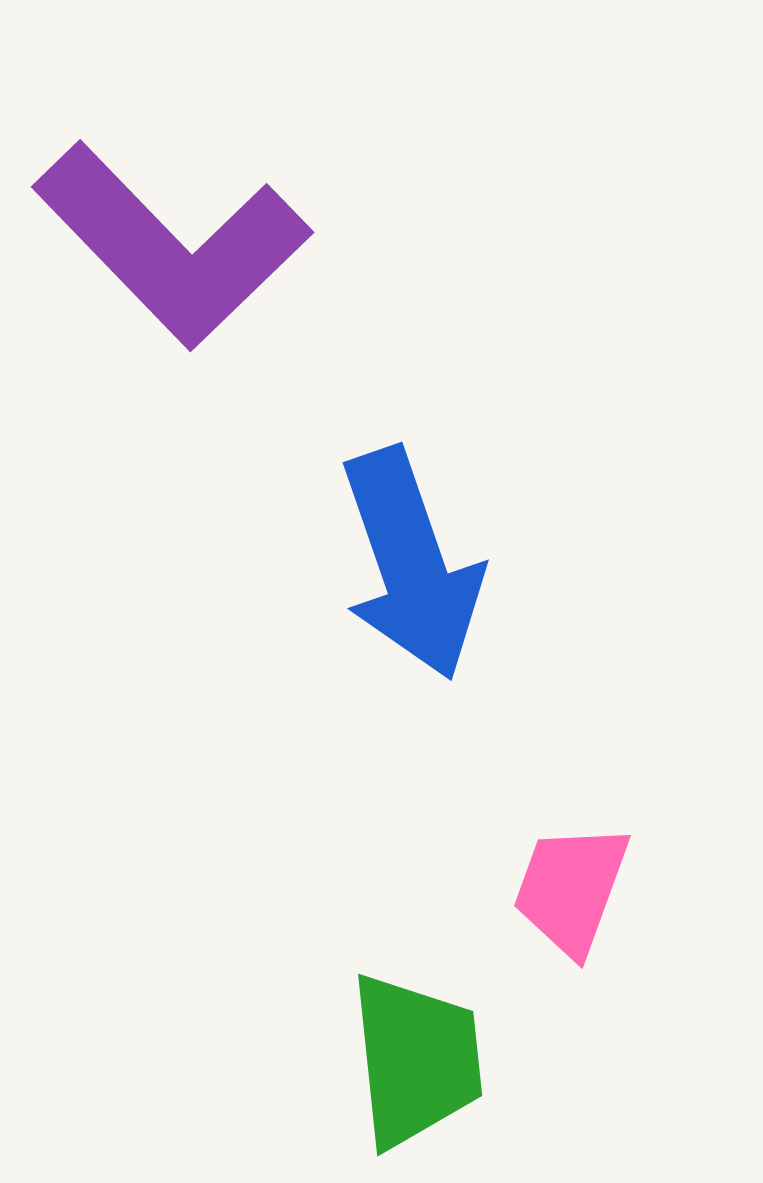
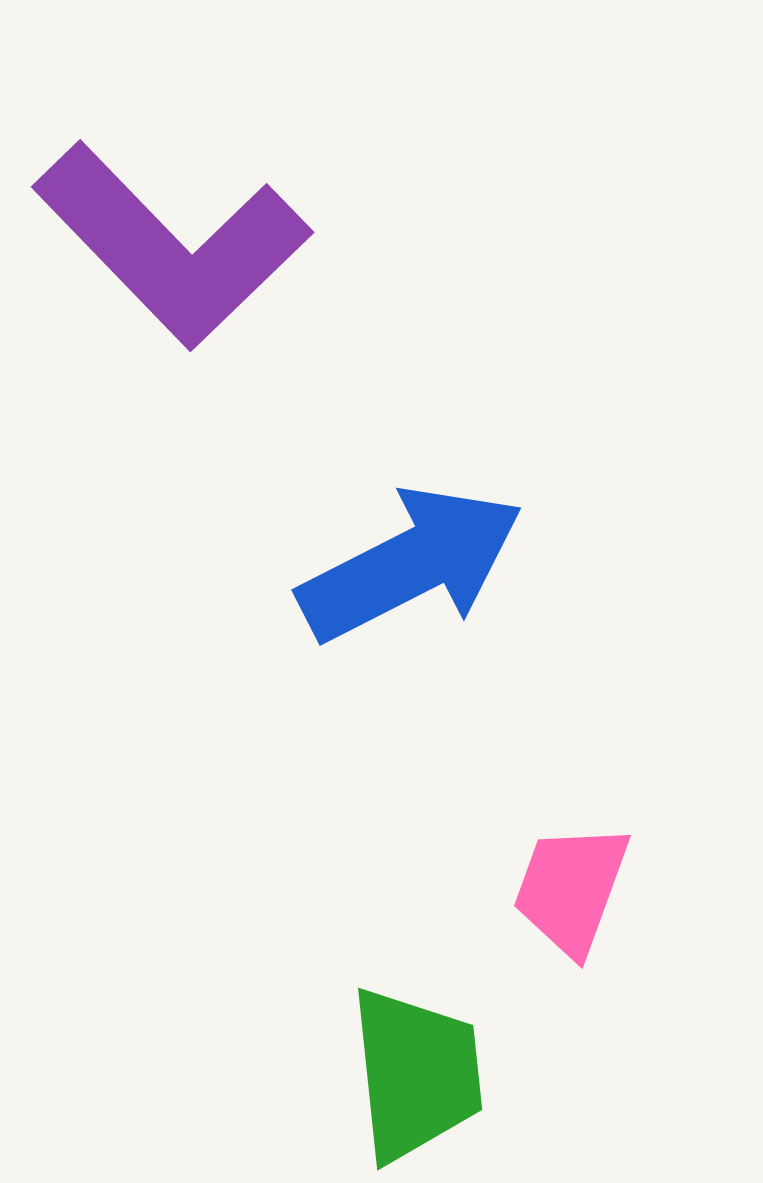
blue arrow: rotated 98 degrees counterclockwise
green trapezoid: moved 14 px down
